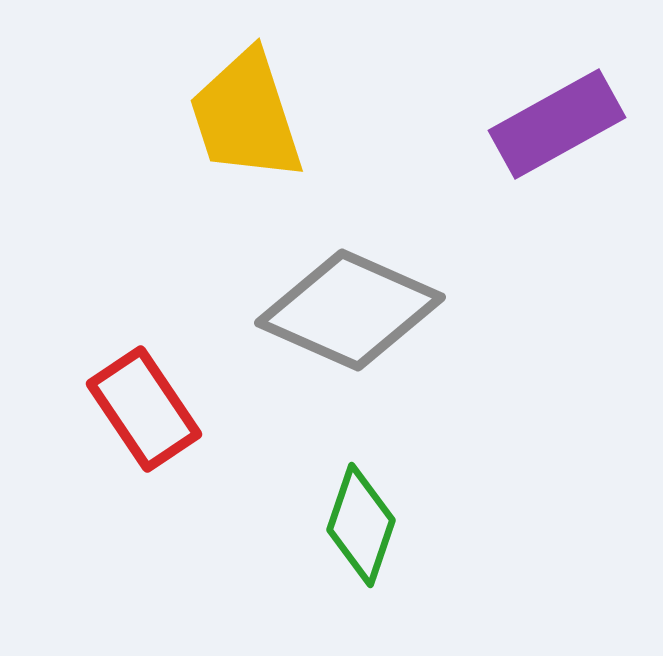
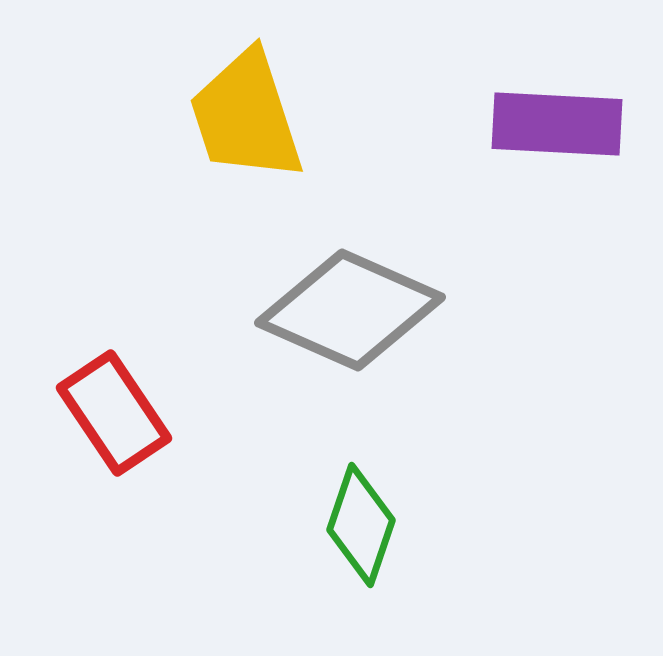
purple rectangle: rotated 32 degrees clockwise
red rectangle: moved 30 px left, 4 px down
